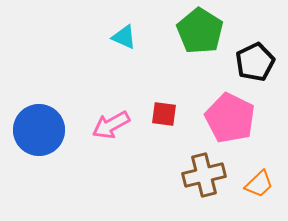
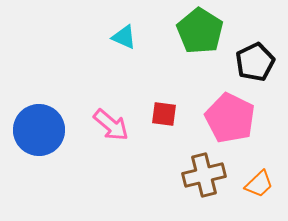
pink arrow: rotated 111 degrees counterclockwise
